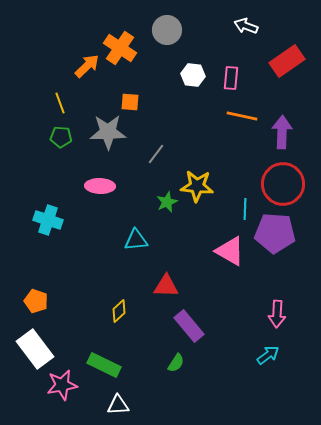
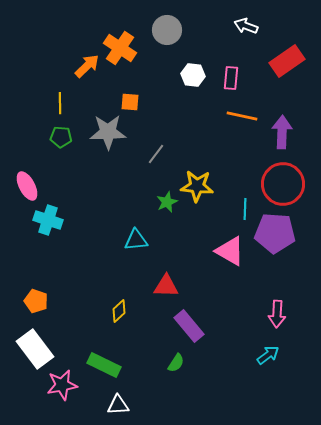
yellow line: rotated 20 degrees clockwise
pink ellipse: moved 73 px left; rotated 60 degrees clockwise
